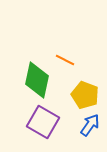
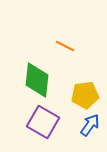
orange line: moved 14 px up
green diamond: rotated 6 degrees counterclockwise
yellow pentagon: rotated 28 degrees counterclockwise
